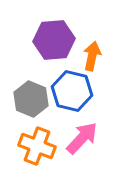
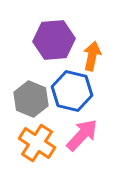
pink arrow: moved 3 px up
orange cross: moved 3 px up; rotated 12 degrees clockwise
